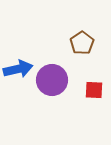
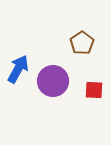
blue arrow: rotated 48 degrees counterclockwise
purple circle: moved 1 px right, 1 px down
